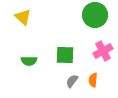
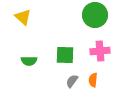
pink cross: moved 3 px left; rotated 24 degrees clockwise
